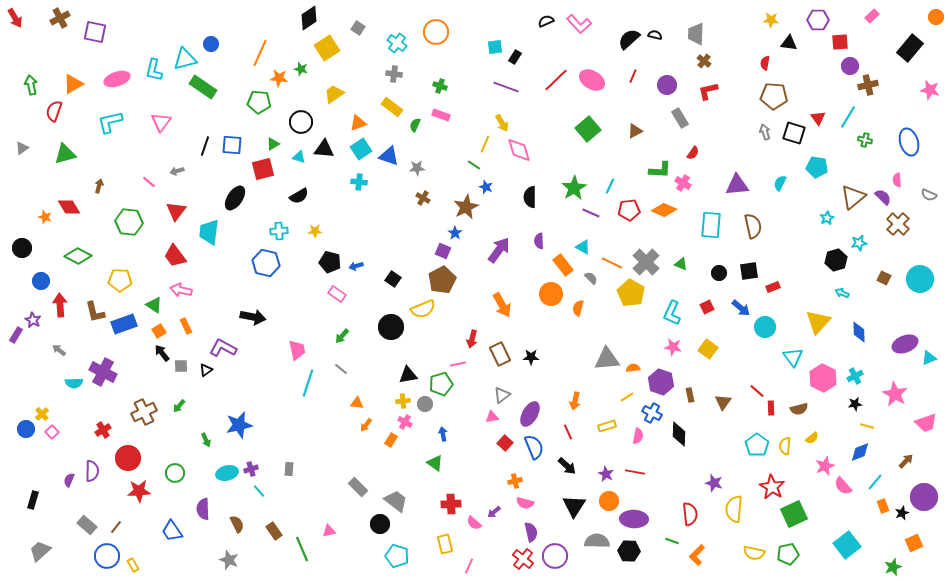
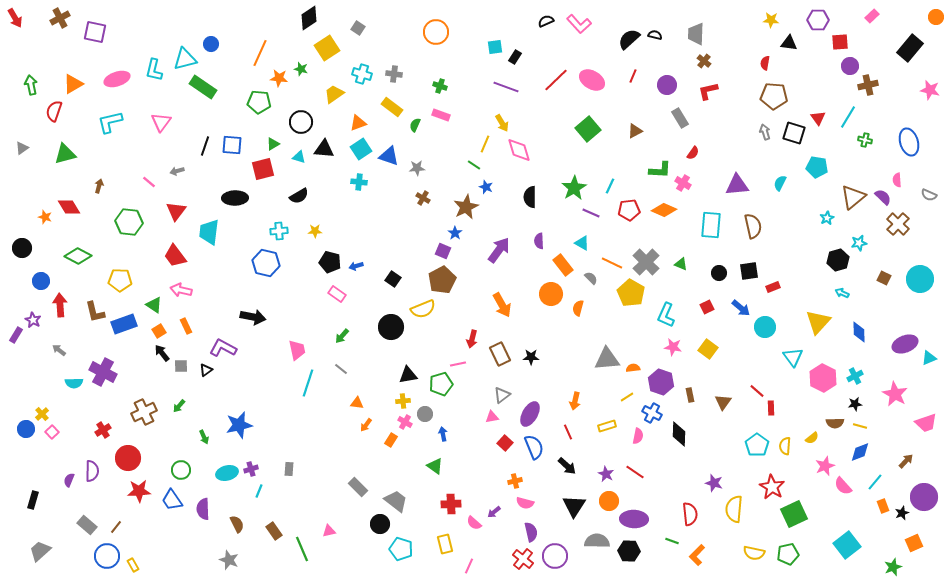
cyan cross at (397, 43): moved 35 px left, 31 px down; rotated 18 degrees counterclockwise
black ellipse at (235, 198): rotated 55 degrees clockwise
cyan triangle at (583, 247): moved 1 px left, 4 px up
black hexagon at (836, 260): moved 2 px right
cyan L-shape at (672, 313): moved 6 px left, 2 px down
gray circle at (425, 404): moved 10 px down
brown semicircle at (799, 409): moved 36 px right, 14 px down; rotated 12 degrees clockwise
yellow line at (867, 426): moved 7 px left
green arrow at (206, 440): moved 2 px left, 3 px up
green triangle at (435, 463): moved 3 px down
red line at (635, 472): rotated 24 degrees clockwise
green circle at (175, 473): moved 6 px right, 3 px up
cyan line at (259, 491): rotated 64 degrees clockwise
blue trapezoid at (172, 531): moved 31 px up
cyan pentagon at (397, 556): moved 4 px right, 7 px up
